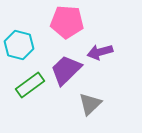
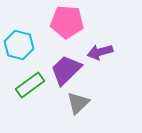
gray triangle: moved 12 px left, 1 px up
